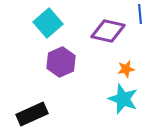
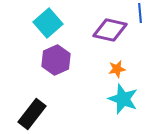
blue line: moved 1 px up
purple diamond: moved 2 px right, 1 px up
purple hexagon: moved 5 px left, 2 px up
orange star: moved 9 px left
black rectangle: rotated 28 degrees counterclockwise
